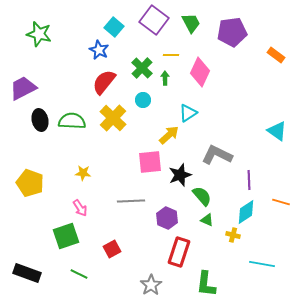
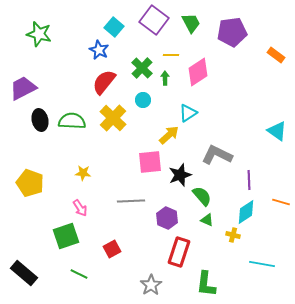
pink diamond at (200, 72): moved 2 px left; rotated 32 degrees clockwise
black rectangle at (27, 273): moved 3 px left; rotated 20 degrees clockwise
